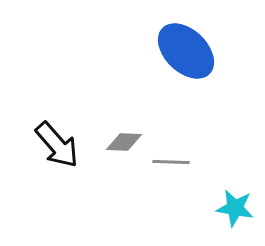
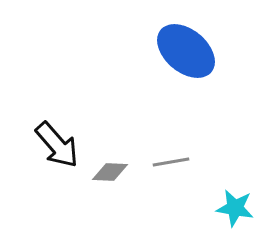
blue ellipse: rotated 4 degrees counterclockwise
gray diamond: moved 14 px left, 30 px down
gray line: rotated 12 degrees counterclockwise
